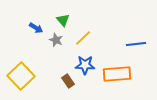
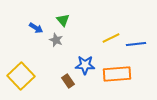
yellow line: moved 28 px right; rotated 18 degrees clockwise
